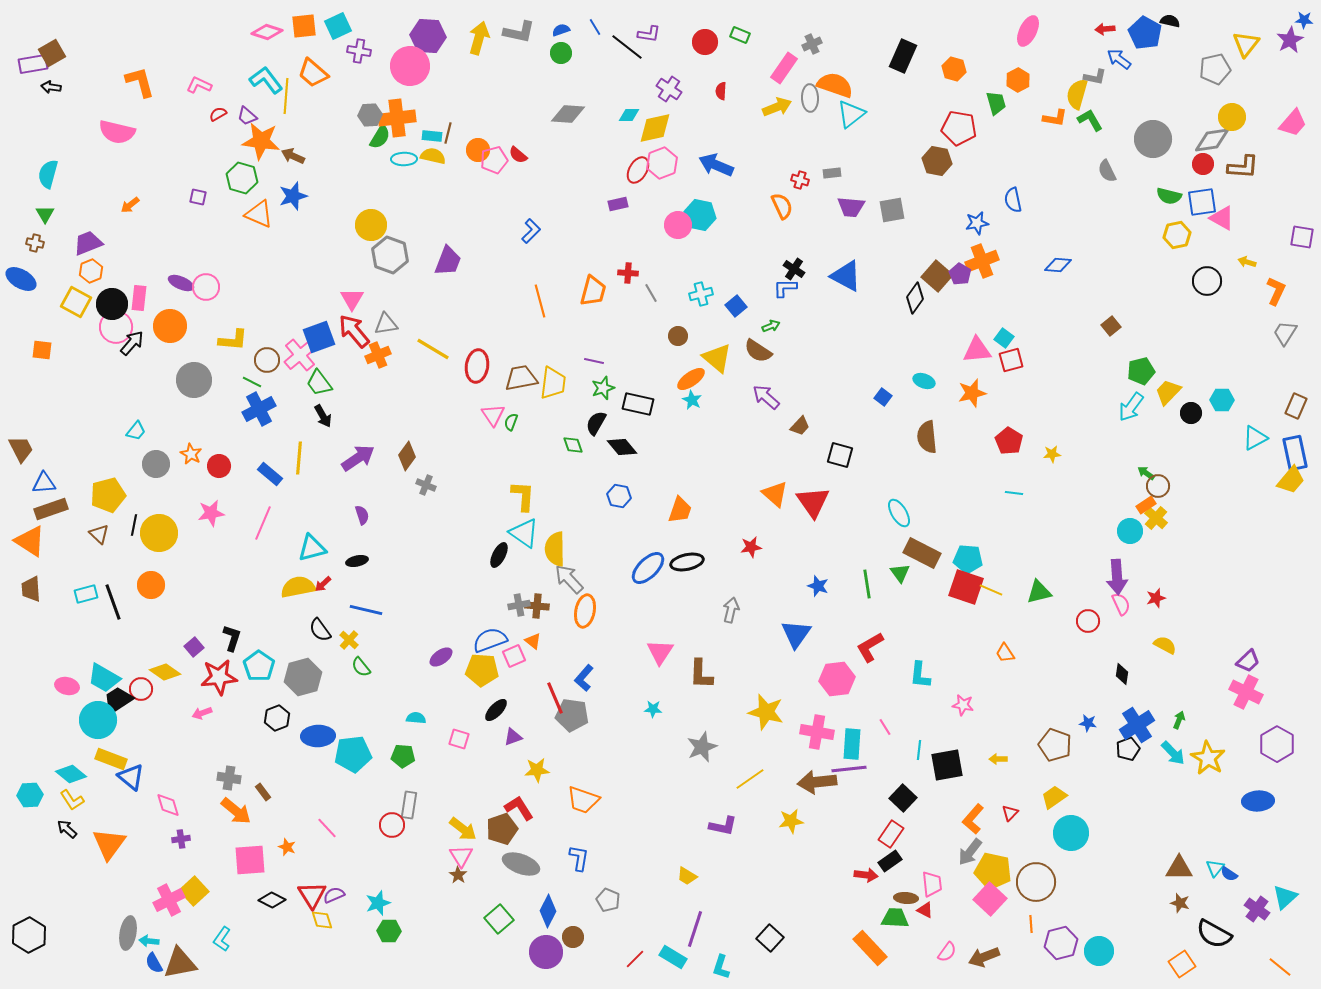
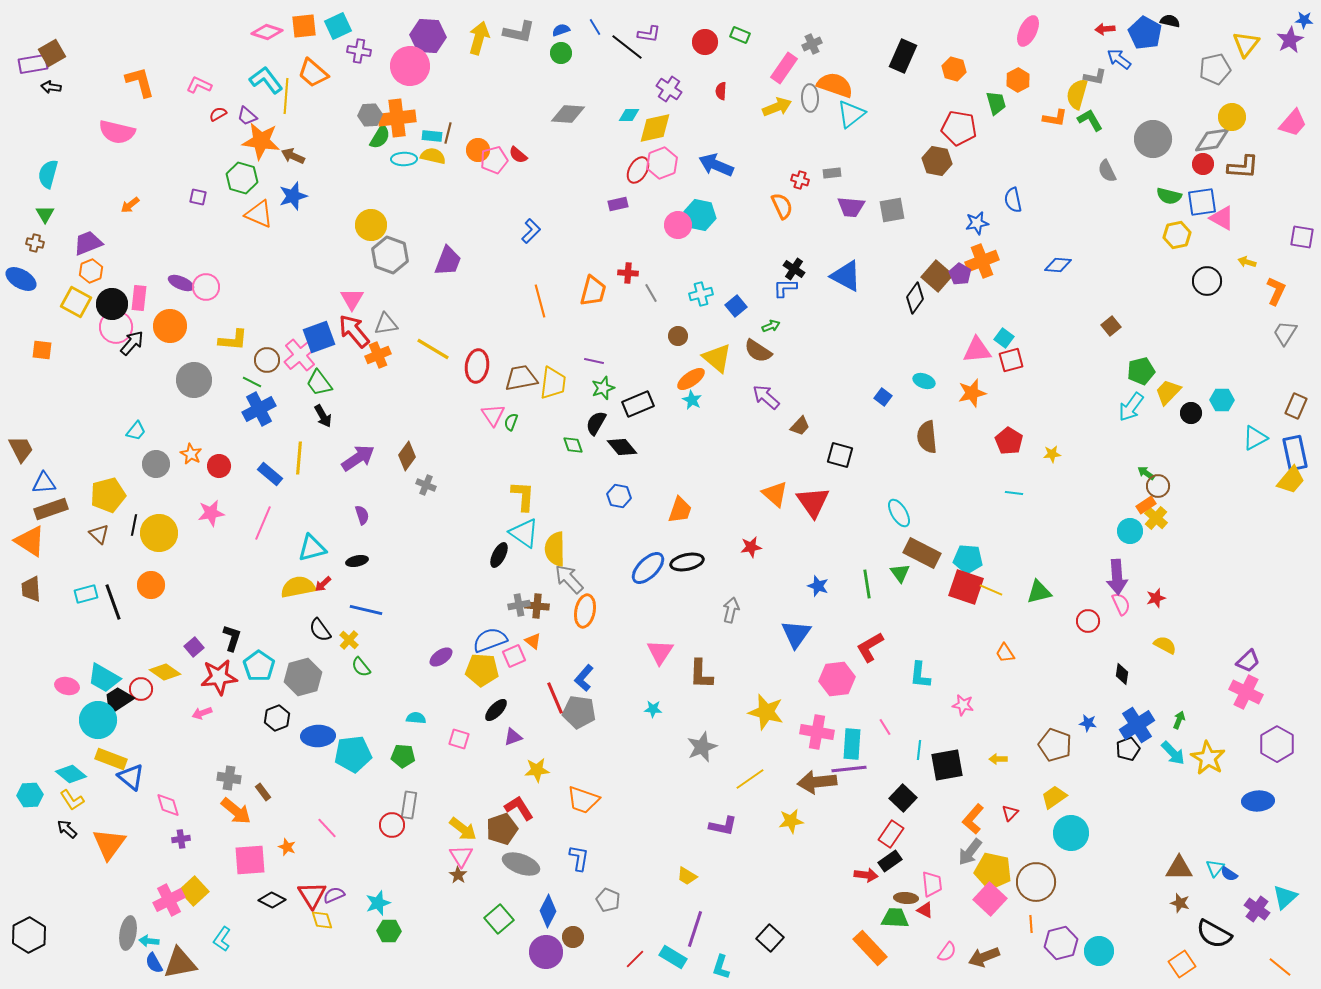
black rectangle at (638, 404): rotated 36 degrees counterclockwise
gray pentagon at (572, 715): moved 7 px right, 3 px up
